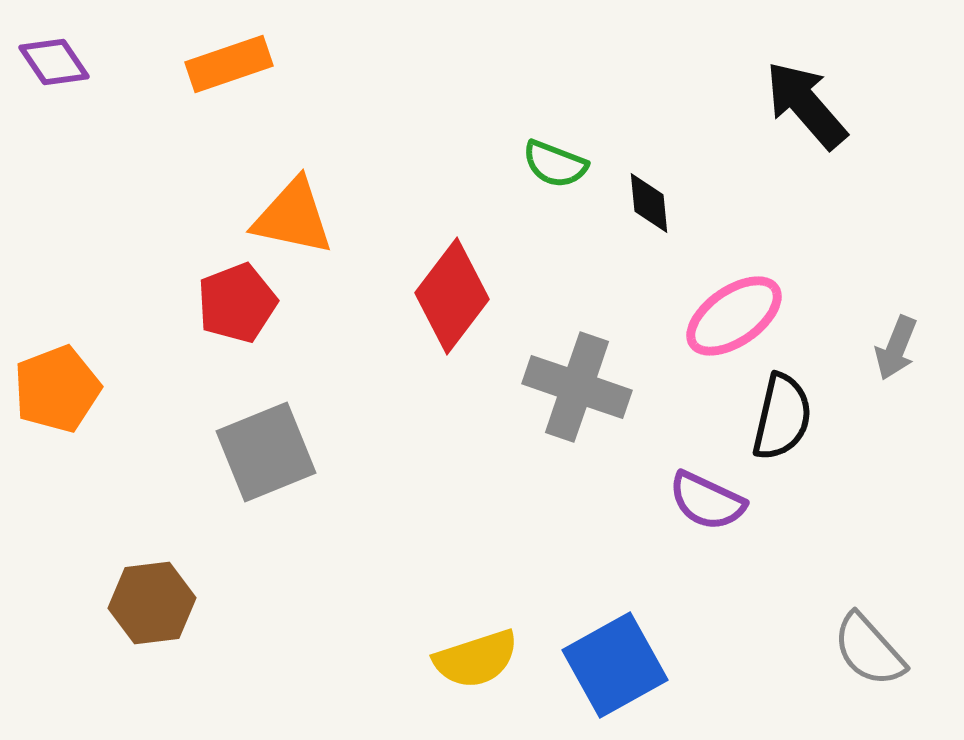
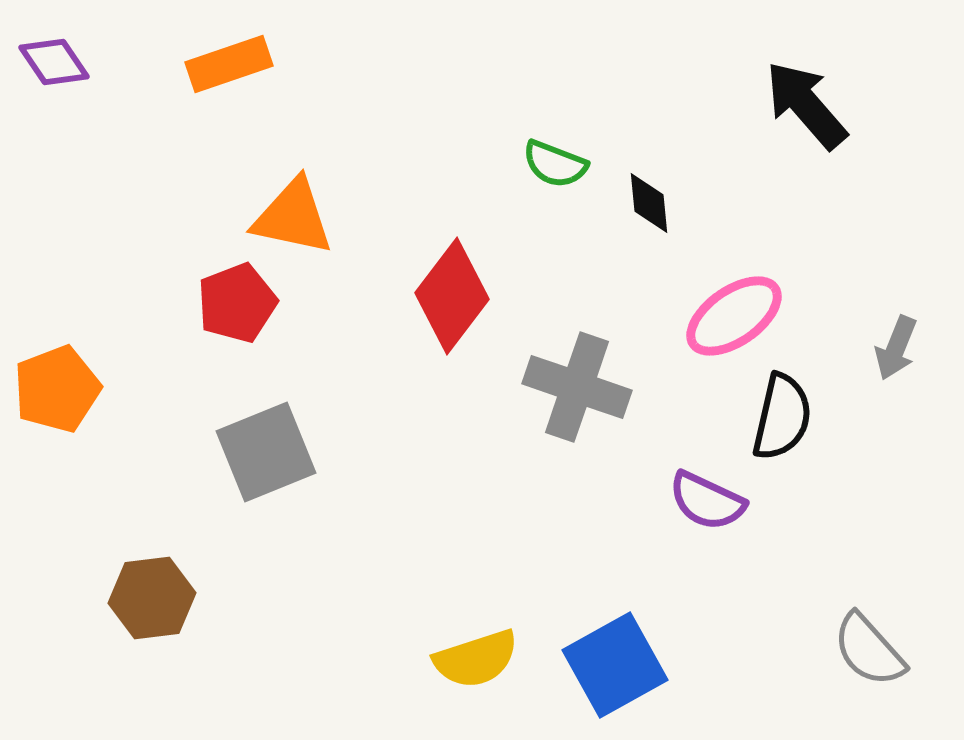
brown hexagon: moved 5 px up
